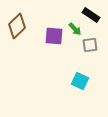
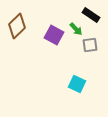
green arrow: moved 1 px right
purple square: moved 1 px up; rotated 24 degrees clockwise
cyan square: moved 3 px left, 3 px down
